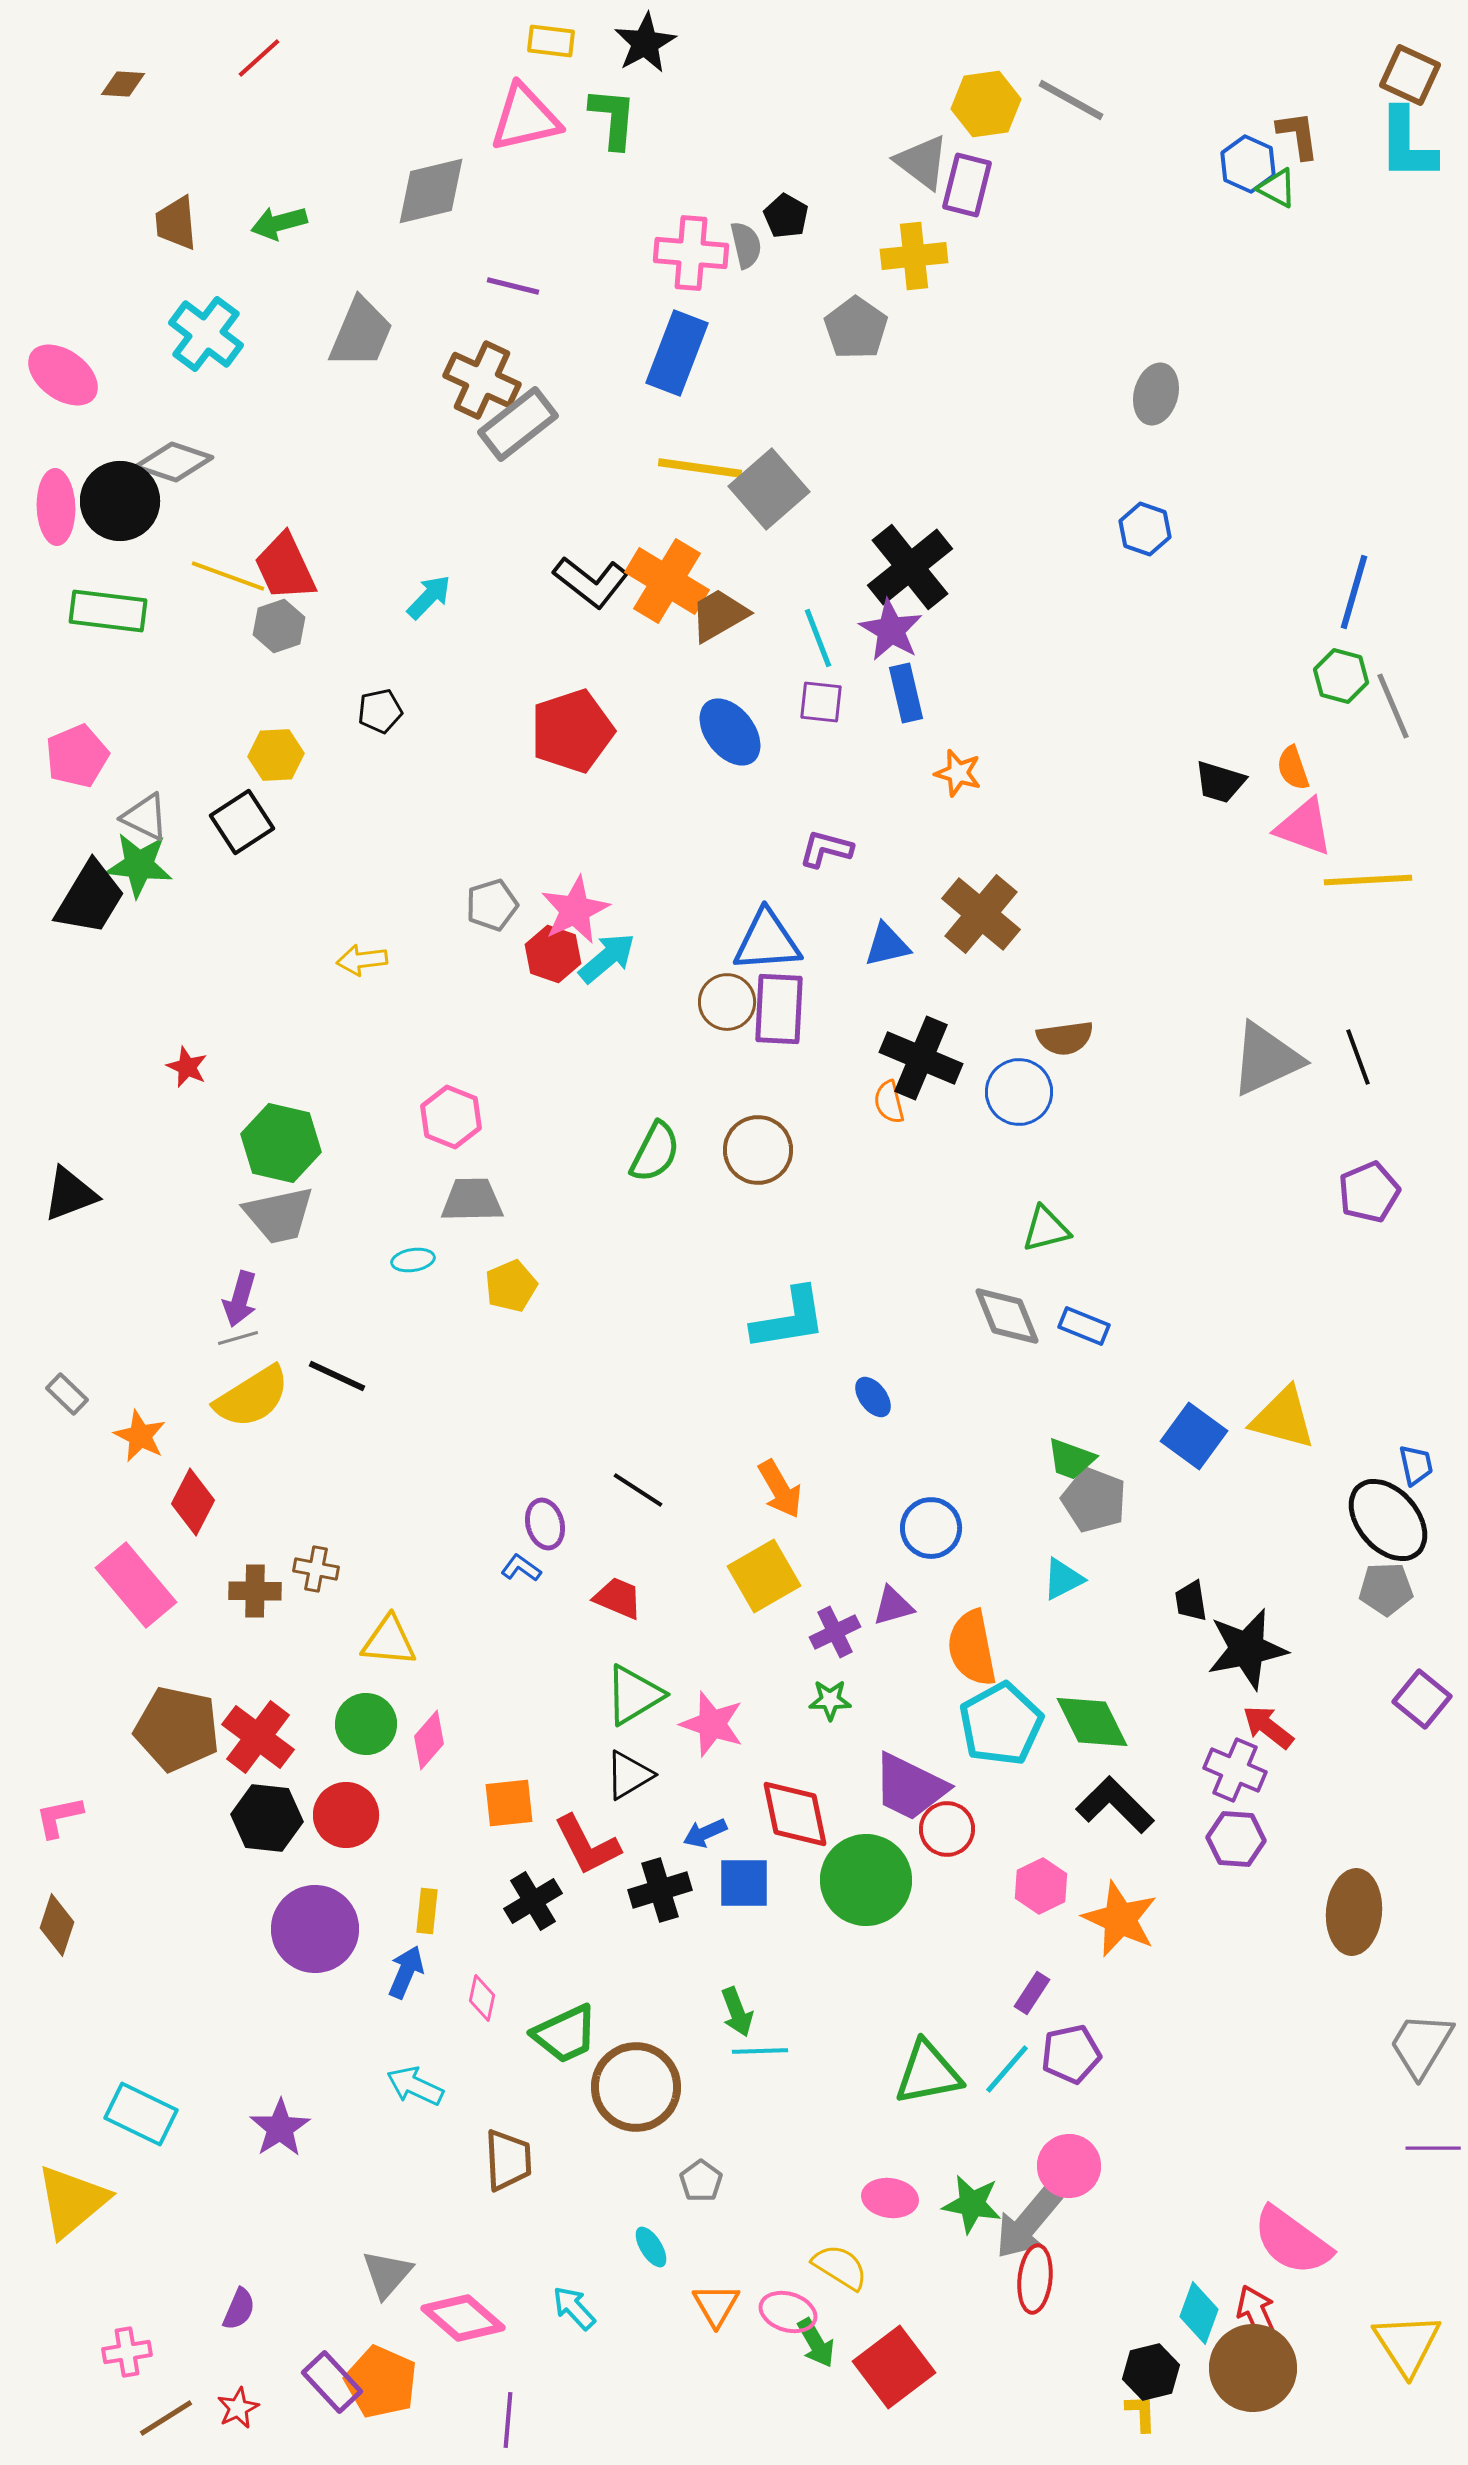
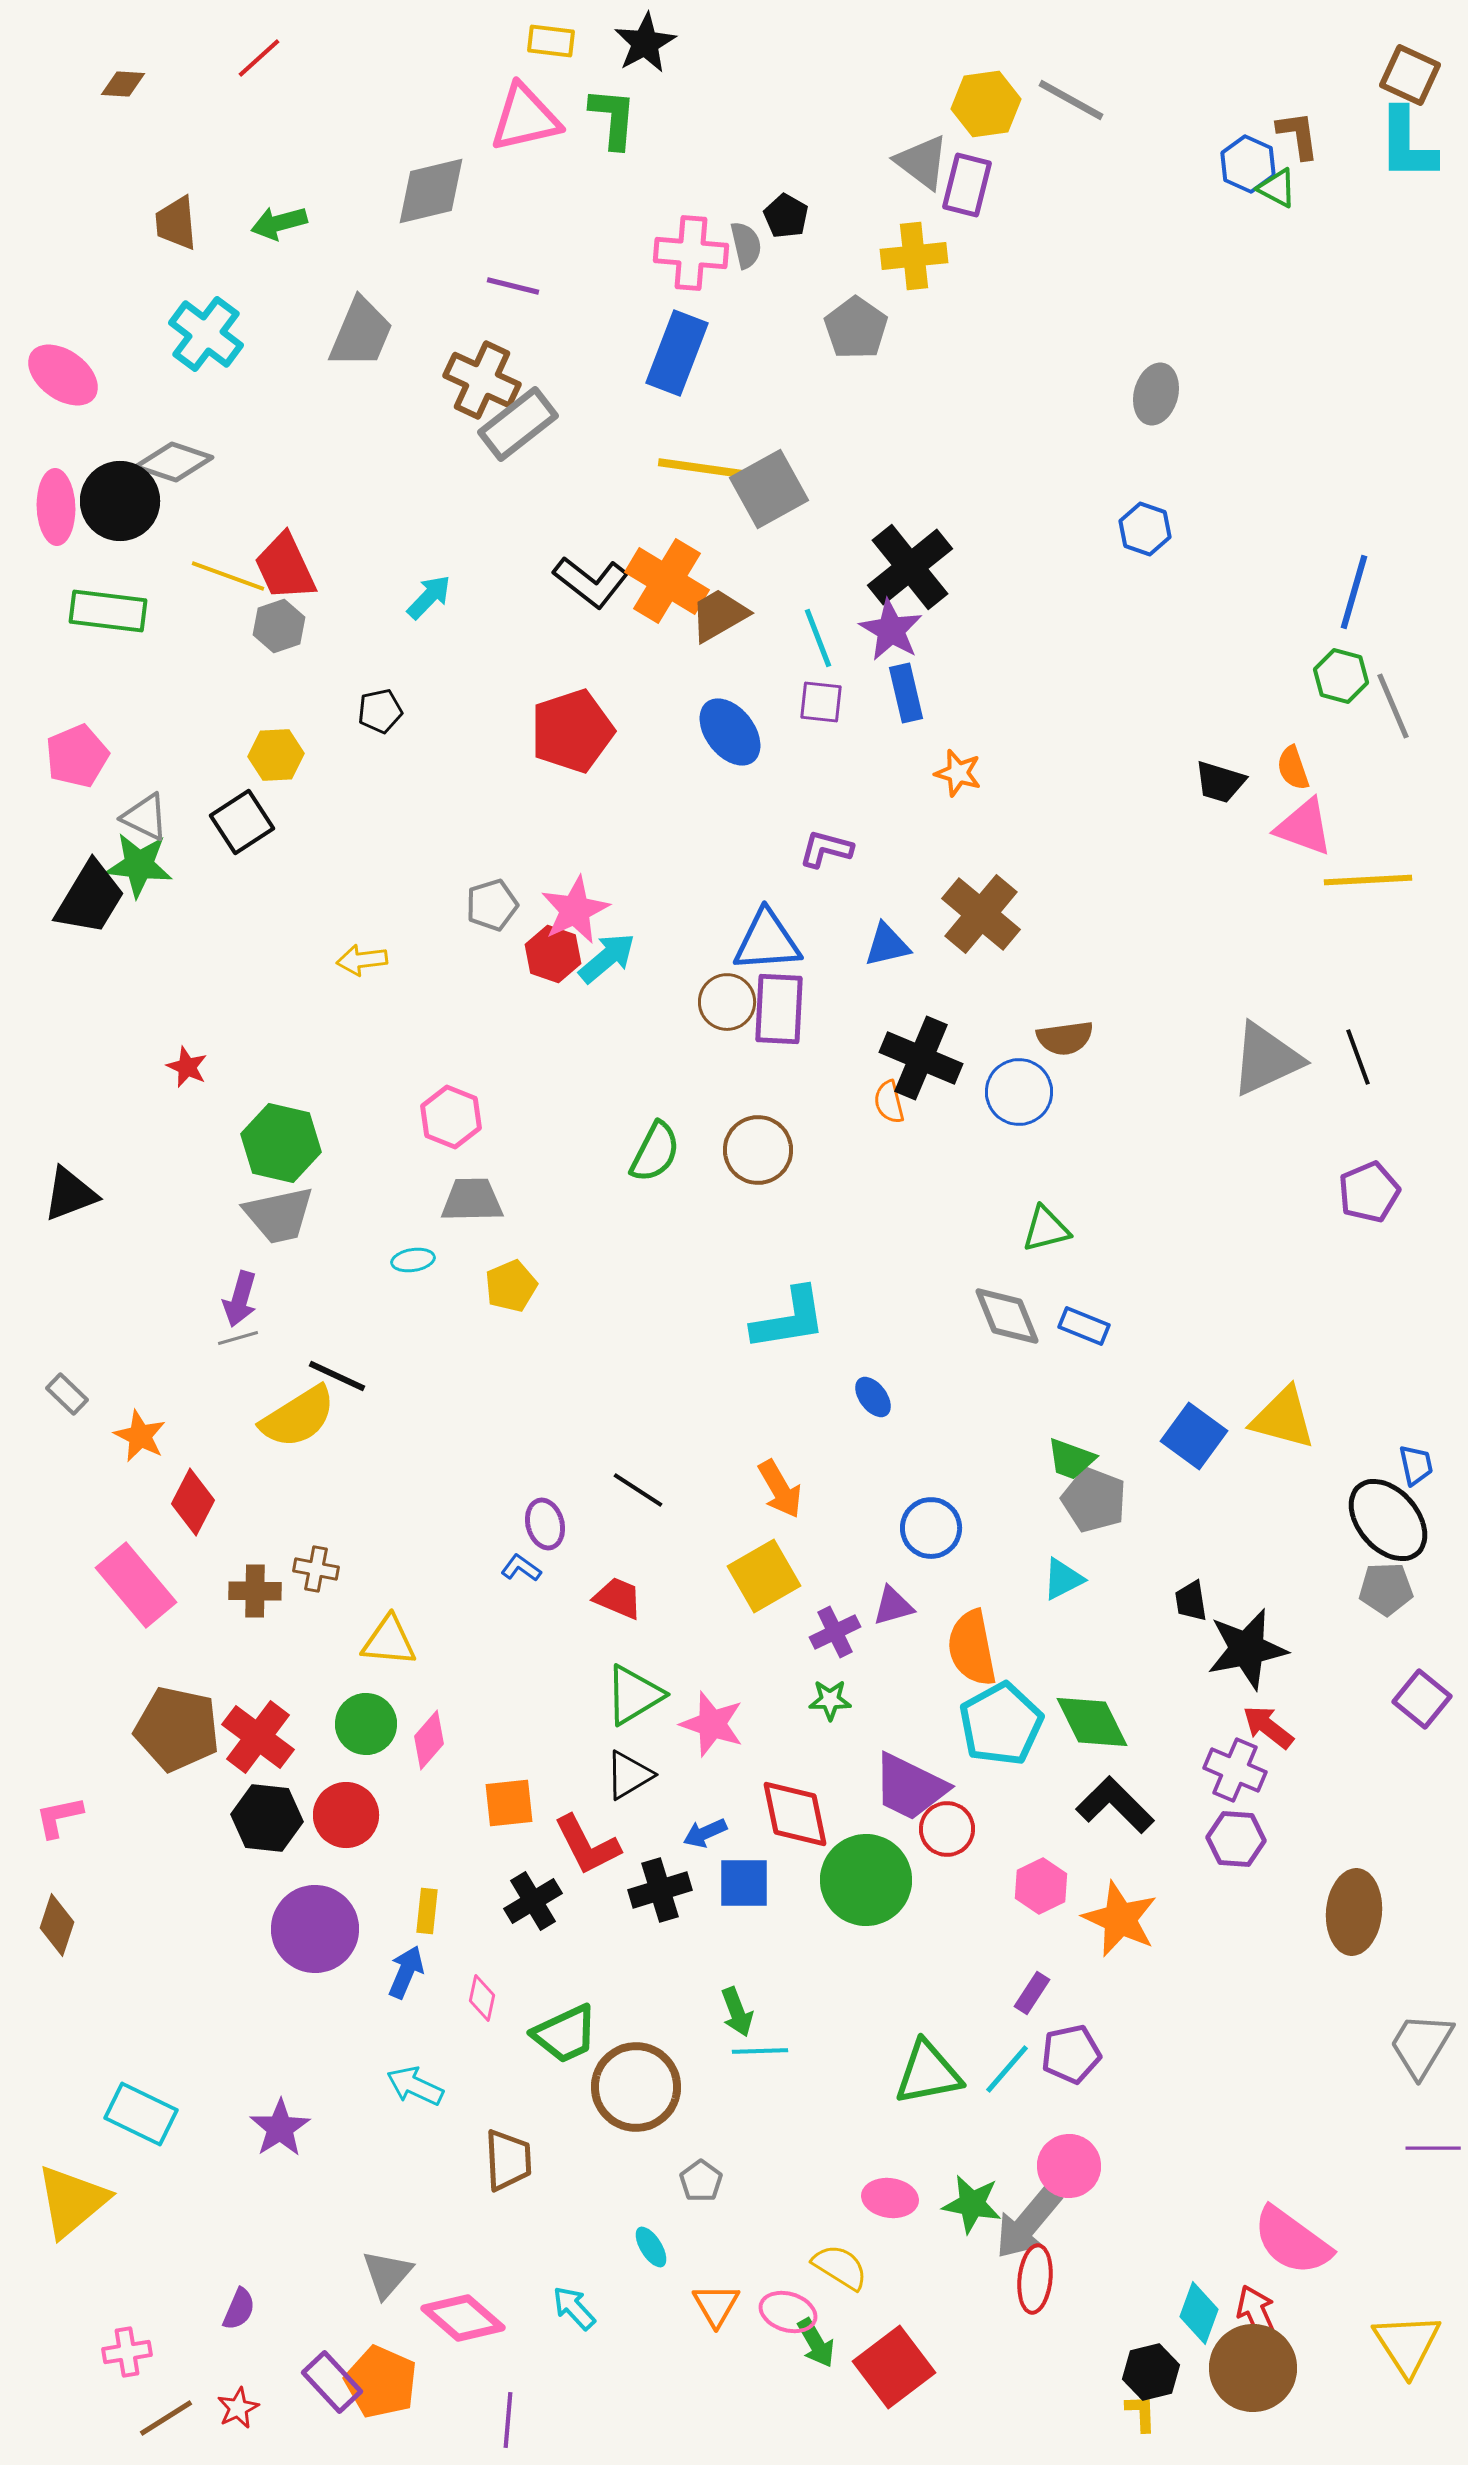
gray square at (769, 489): rotated 12 degrees clockwise
yellow semicircle at (252, 1397): moved 46 px right, 20 px down
